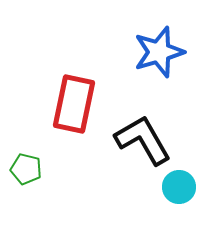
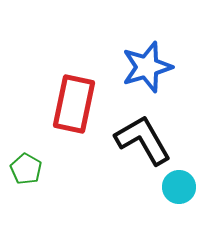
blue star: moved 12 px left, 15 px down
green pentagon: rotated 16 degrees clockwise
